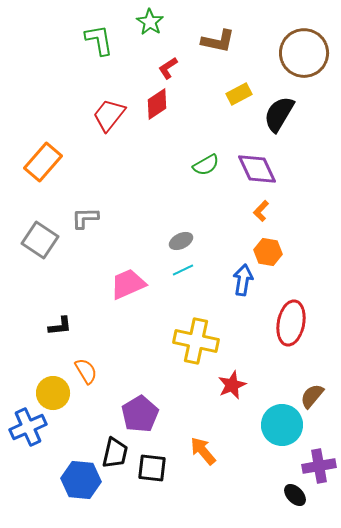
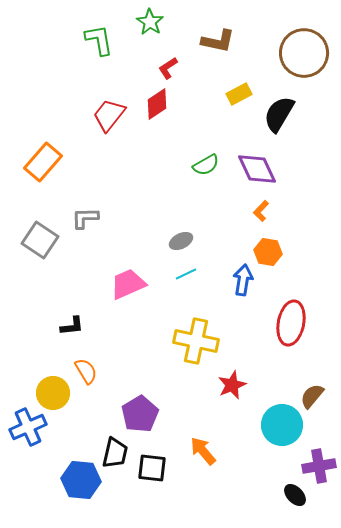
cyan line: moved 3 px right, 4 px down
black L-shape: moved 12 px right
